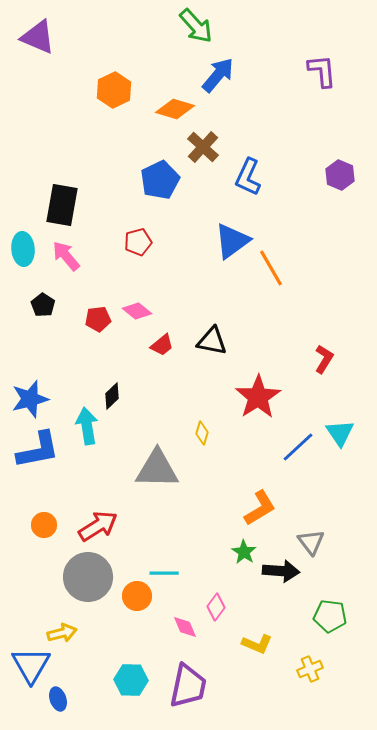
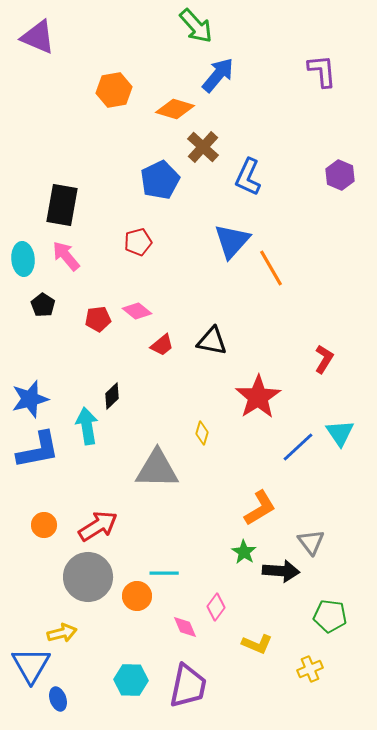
orange hexagon at (114, 90): rotated 16 degrees clockwise
blue triangle at (232, 241): rotated 12 degrees counterclockwise
cyan ellipse at (23, 249): moved 10 px down
